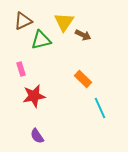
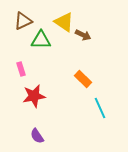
yellow triangle: rotated 30 degrees counterclockwise
green triangle: rotated 15 degrees clockwise
